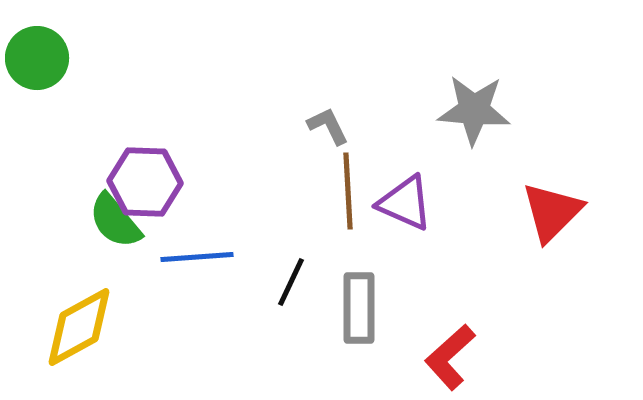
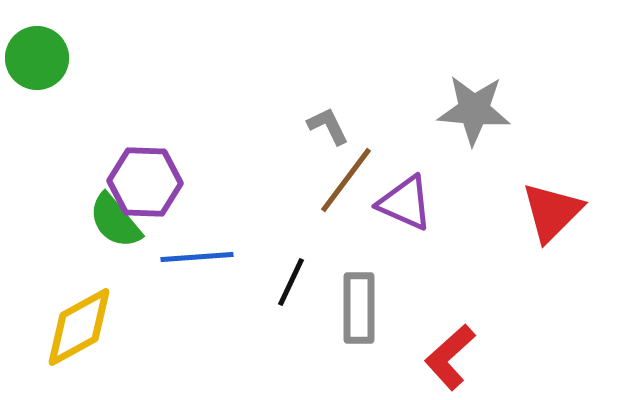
brown line: moved 2 px left, 11 px up; rotated 40 degrees clockwise
